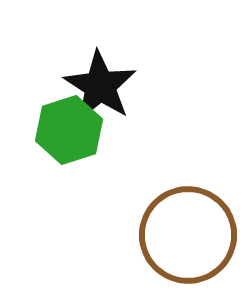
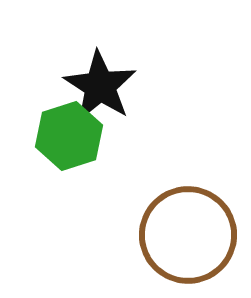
green hexagon: moved 6 px down
